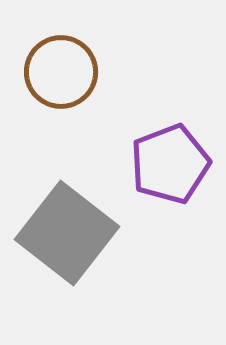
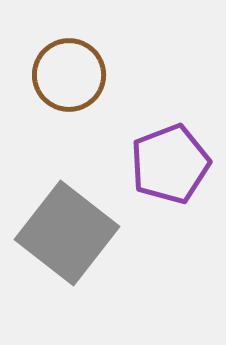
brown circle: moved 8 px right, 3 px down
